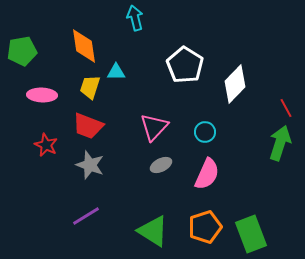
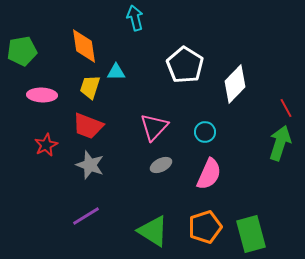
red star: rotated 20 degrees clockwise
pink semicircle: moved 2 px right
green rectangle: rotated 6 degrees clockwise
